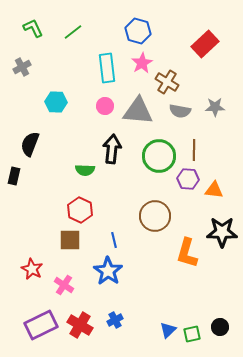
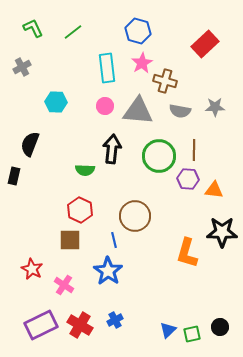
brown cross: moved 2 px left, 1 px up; rotated 15 degrees counterclockwise
brown circle: moved 20 px left
